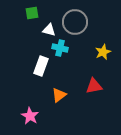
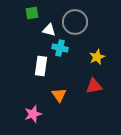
yellow star: moved 6 px left, 5 px down
white rectangle: rotated 12 degrees counterclockwise
orange triangle: rotated 28 degrees counterclockwise
pink star: moved 3 px right, 2 px up; rotated 24 degrees clockwise
